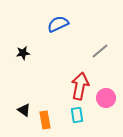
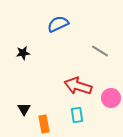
gray line: rotated 72 degrees clockwise
red arrow: moved 2 px left; rotated 84 degrees counterclockwise
pink circle: moved 5 px right
black triangle: moved 1 px up; rotated 24 degrees clockwise
orange rectangle: moved 1 px left, 4 px down
